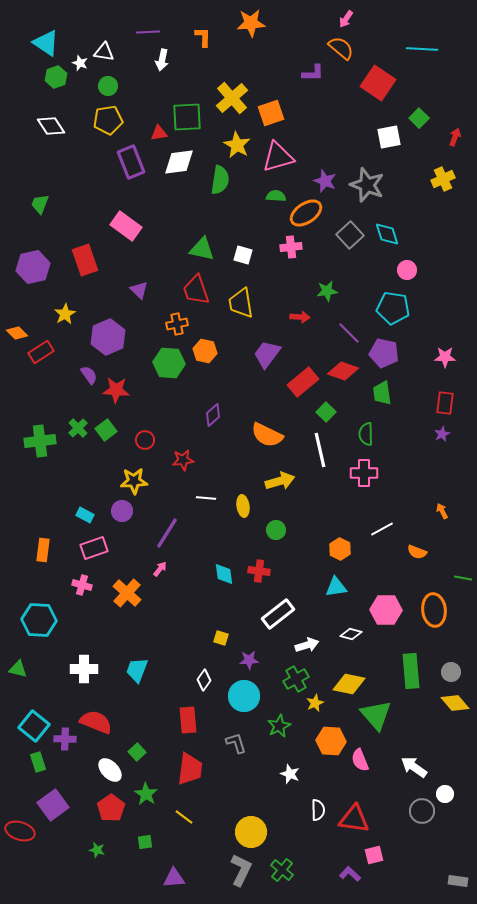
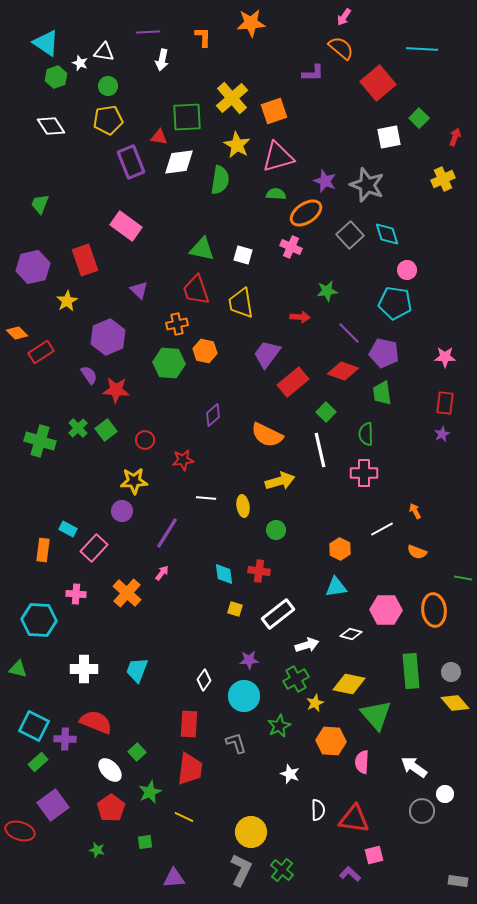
pink arrow at (346, 19): moved 2 px left, 2 px up
red square at (378, 83): rotated 16 degrees clockwise
orange square at (271, 113): moved 3 px right, 2 px up
red triangle at (159, 133): moved 4 px down; rotated 18 degrees clockwise
green semicircle at (276, 196): moved 2 px up
pink cross at (291, 247): rotated 30 degrees clockwise
cyan pentagon at (393, 308): moved 2 px right, 5 px up
yellow star at (65, 314): moved 2 px right, 13 px up
red rectangle at (303, 382): moved 10 px left
green cross at (40, 441): rotated 24 degrees clockwise
orange arrow at (442, 511): moved 27 px left
cyan rectangle at (85, 515): moved 17 px left, 14 px down
pink rectangle at (94, 548): rotated 28 degrees counterclockwise
pink arrow at (160, 569): moved 2 px right, 4 px down
pink cross at (82, 585): moved 6 px left, 9 px down; rotated 12 degrees counterclockwise
yellow square at (221, 638): moved 14 px right, 29 px up
red rectangle at (188, 720): moved 1 px right, 4 px down; rotated 8 degrees clockwise
cyan square at (34, 726): rotated 12 degrees counterclockwise
pink semicircle at (360, 760): moved 2 px right, 2 px down; rotated 25 degrees clockwise
green rectangle at (38, 762): rotated 66 degrees clockwise
green star at (146, 794): moved 4 px right, 2 px up; rotated 15 degrees clockwise
yellow line at (184, 817): rotated 12 degrees counterclockwise
